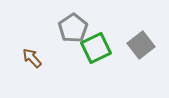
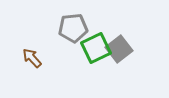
gray pentagon: rotated 28 degrees clockwise
gray square: moved 22 px left, 4 px down
